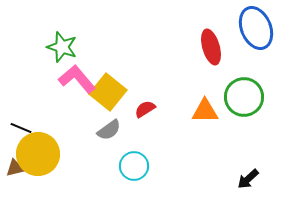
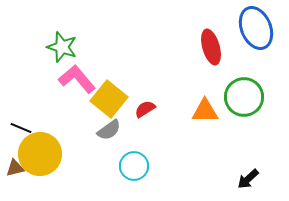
yellow square: moved 1 px right, 7 px down
yellow circle: moved 2 px right
